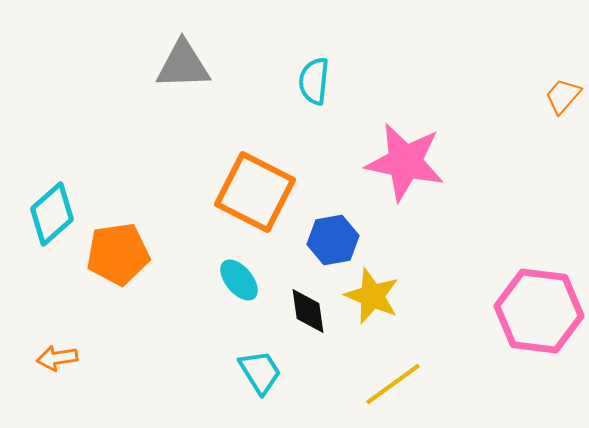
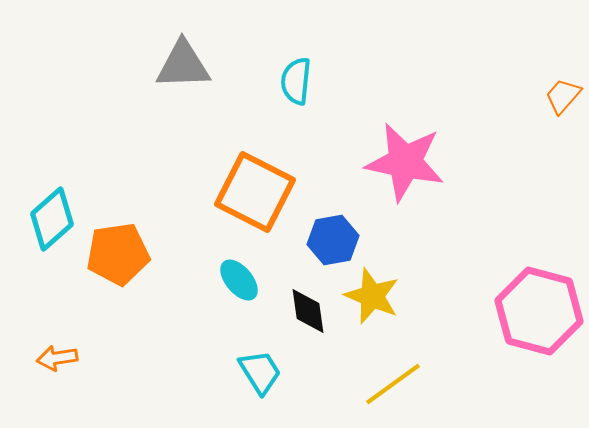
cyan semicircle: moved 18 px left
cyan diamond: moved 5 px down
pink hexagon: rotated 8 degrees clockwise
